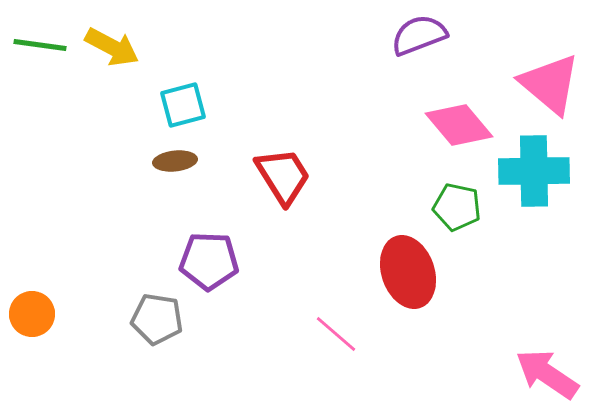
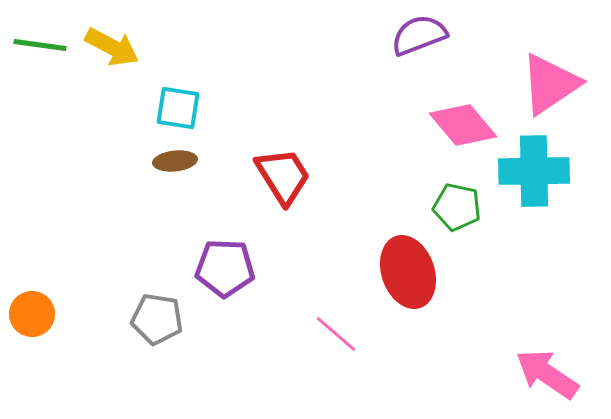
pink triangle: rotated 46 degrees clockwise
cyan square: moved 5 px left, 3 px down; rotated 24 degrees clockwise
pink diamond: moved 4 px right
purple pentagon: moved 16 px right, 7 px down
